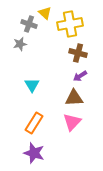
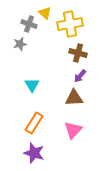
purple arrow: rotated 16 degrees counterclockwise
pink triangle: moved 1 px right, 8 px down
